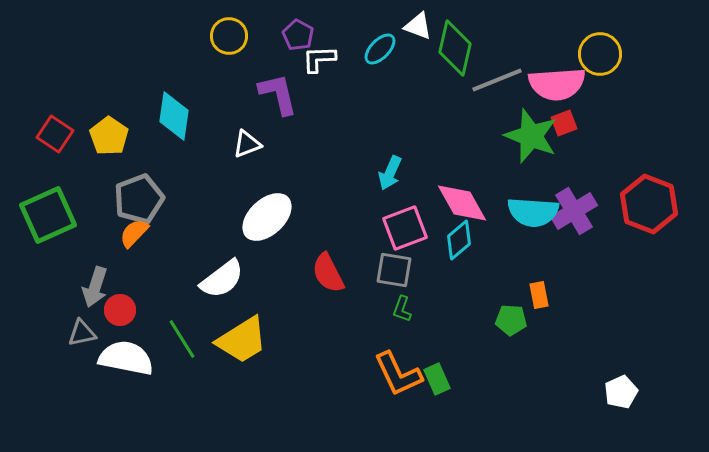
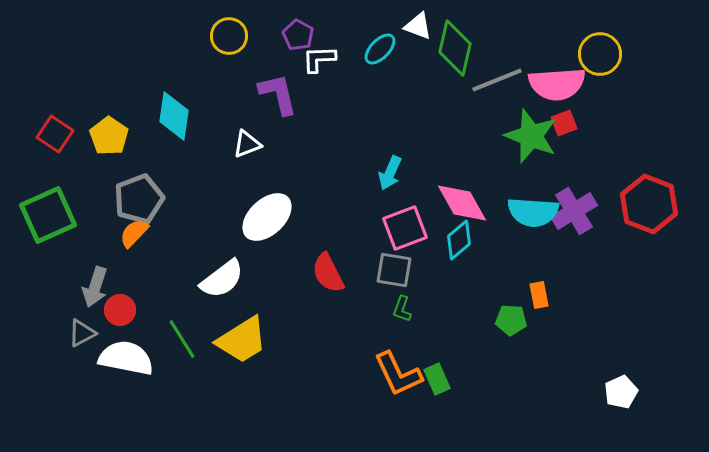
gray triangle at (82, 333): rotated 16 degrees counterclockwise
